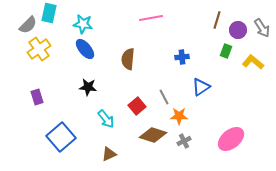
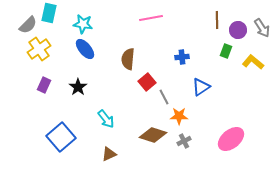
brown line: rotated 18 degrees counterclockwise
black star: moved 10 px left; rotated 30 degrees clockwise
purple rectangle: moved 7 px right, 12 px up; rotated 42 degrees clockwise
red square: moved 10 px right, 24 px up
